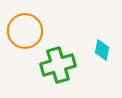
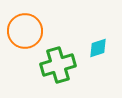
cyan diamond: moved 4 px left, 2 px up; rotated 60 degrees clockwise
